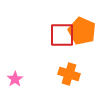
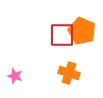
orange cross: moved 1 px up
pink star: moved 3 px up; rotated 21 degrees counterclockwise
